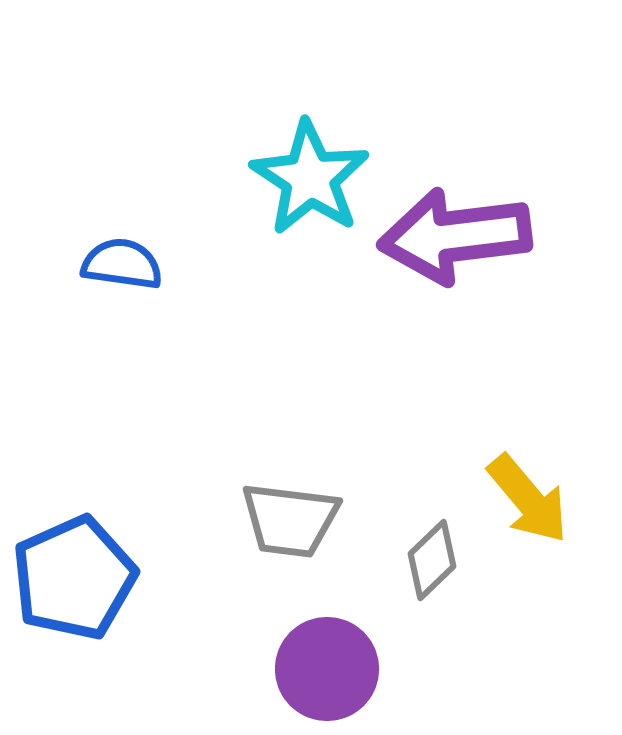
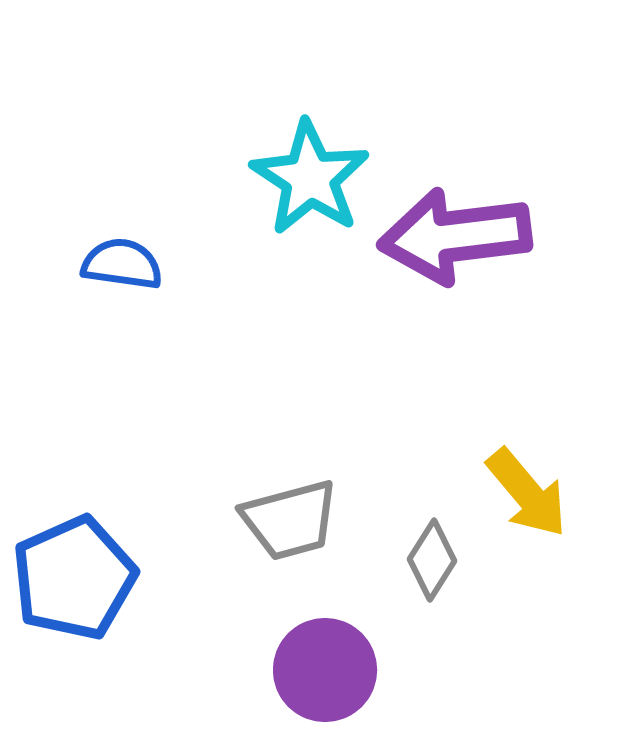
yellow arrow: moved 1 px left, 6 px up
gray trapezoid: rotated 22 degrees counterclockwise
gray diamond: rotated 14 degrees counterclockwise
purple circle: moved 2 px left, 1 px down
